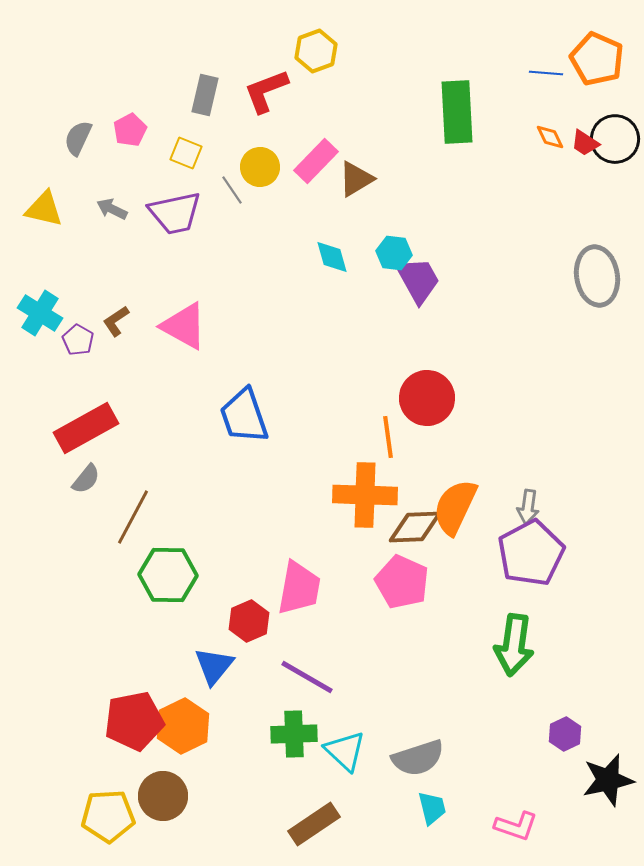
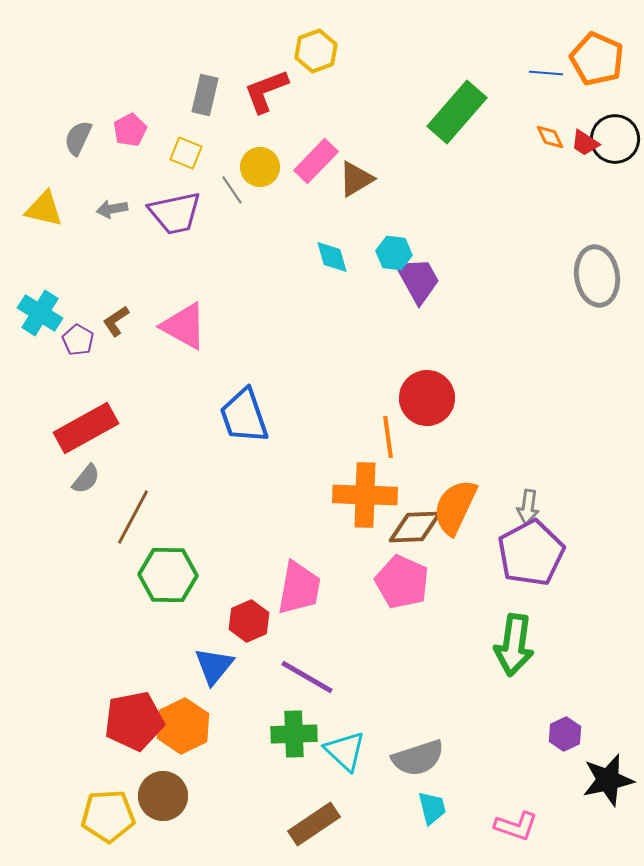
green rectangle at (457, 112): rotated 44 degrees clockwise
gray arrow at (112, 209): rotated 36 degrees counterclockwise
